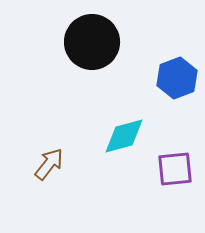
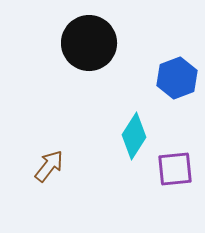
black circle: moved 3 px left, 1 px down
cyan diamond: moved 10 px right; rotated 42 degrees counterclockwise
brown arrow: moved 2 px down
